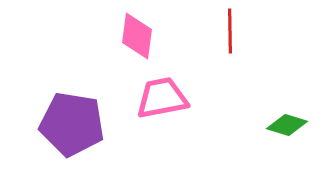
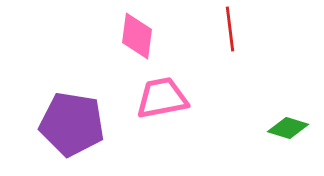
red line: moved 2 px up; rotated 6 degrees counterclockwise
green diamond: moved 1 px right, 3 px down
